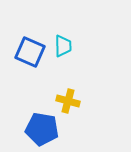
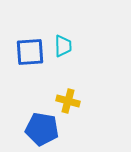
blue square: rotated 28 degrees counterclockwise
